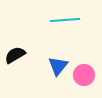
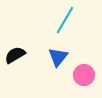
cyan line: rotated 56 degrees counterclockwise
blue triangle: moved 9 px up
